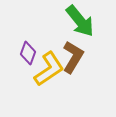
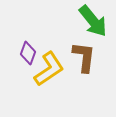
green arrow: moved 13 px right
brown L-shape: moved 11 px right; rotated 24 degrees counterclockwise
